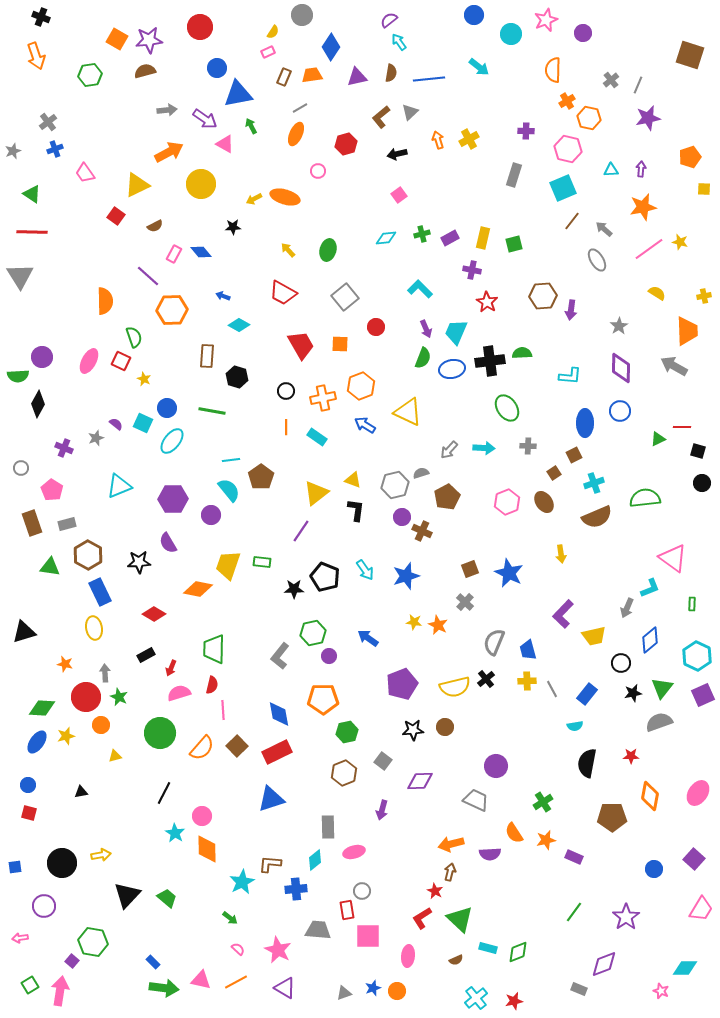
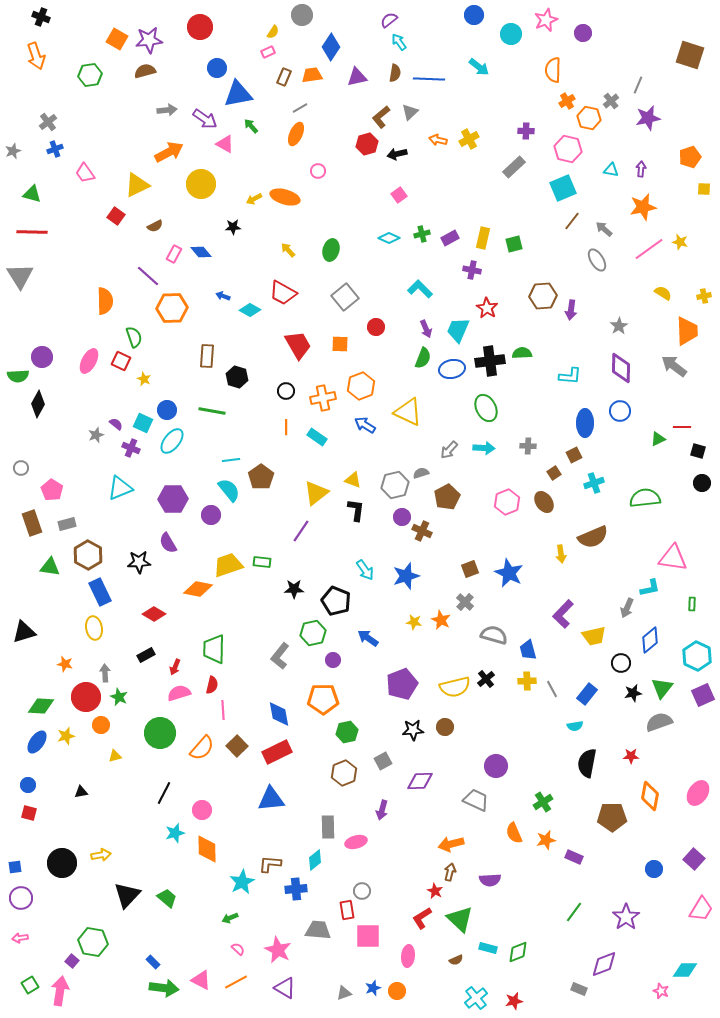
brown semicircle at (391, 73): moved 4 px right
blue line at (429, 79): rotated 8 degrees clockwise
gray cross at (611, 80): moved 21 px down
green arrow at (251, 126): rotated 14 degrees counterclockwise
orange arrow at (438, 140): rotated 60 degrees counterclockwise
red hexagon at (346, 144): moved 21 px right
cyan triangle at (611, 170): rotated 14 degrees clockwise
gray rectangle at (514, 175): moved 8 px up; rotated 30 degrees clockwise
green triangle at (32, 194): rotated 18 degrees counterclockwise
cyan diamond at (386, 238): moved 3 px right; rotated 30 degrees clockwise
green ellipse at (328, 250): moved 3 px right
yellow semicircle at (657, 293): moved 6 px right
red star at (487, 302): moved 6 px down
orange hexagon at (172, 310): moved 2 px up
cyan diamond at (239, 325): moved 11 px right, 15 px up
cyan trapezoid at (456, 332): moved 2 px right, 2 px up
red trapezoid at (301, 345): moved 3 px left
gray arrow at (674, 366): rotated 8 degrees clockwise
blue circle at (167, 408): moved 2 px down
green ellipse at (507, 408): moved 21 px left; rotated 8 degrees clockwise
gray star at (96, 438): moved 3 px up
purple cross at (64, 448): moved 67 px right
cyan triangle at (119, 486): moved 1 px right, 2 px down
brown semicircle at (597, 517): moved 4 px left, 20 px down
pink triangle at (673, 558): rotated 28 degrees counterclockwise
yellow trapezoid at (228, 565): rotated 52 degrees clockwise
black pentagon at (325, 577): moved 11 px right, 24 px down
cyan L-shape at (650, 588): rotated 10 degrees clockwise
orange star at (438, 625): moved 3 px right, 5 px up
gray semicircle at (494, 642): moved 7 px up; rotated 84 degrees clockwise
purple circle at (329, 656): moved 4 px right, 4 px down
red arrow at (171, 668): moved 4 px right, 1 px up
green diamond at (42, 708): moved 1 px left, 2 px up
gray square at (383, 761): rotated 24 degrees clockwise
blue triangle at (271, 799): rotated 12 degrees clockwise
pink circle at (202, 816): moved 6 px up
cyan star at (175, 833): rotated 24 degrees clockwise
orange semicircle at (514, 833): rotated 10 degrees clockwise
pink ellipse at (354, 852): moved 2 px right, 10 px up
purple semicircle at (490, 854): moved 26 px down
purple circle at (44, 906): moved 23 px left, 8 px up
green arrow at (230, 918): rotated 119 degrees clockwise
cyan diamond at (685, 968): moved 2 px down
pink triangle at (201, 980): rotated 15 degrees clockwise
